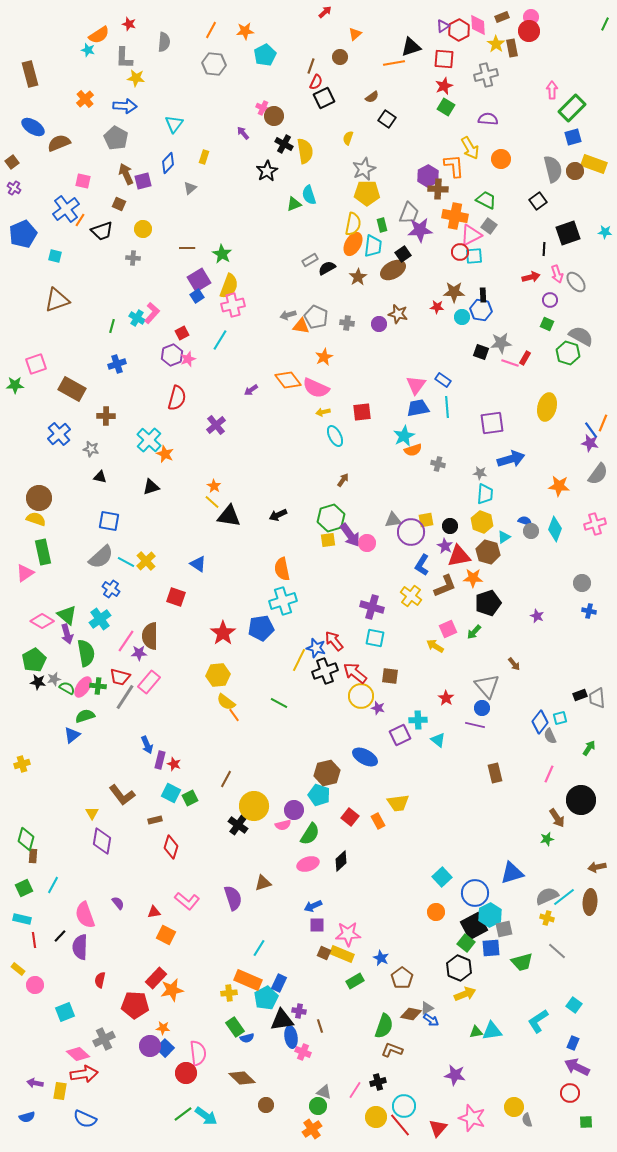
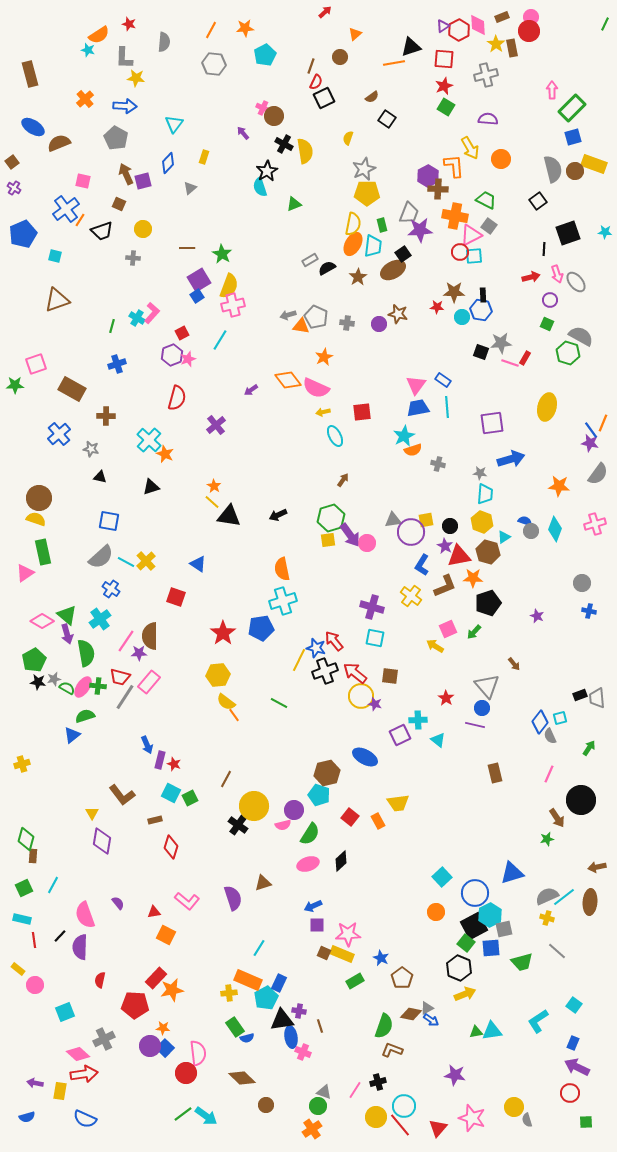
orange star at (245, 31): moved 3 px up
cyan semicircle at (309, 195): moved 49 px left, 8 px up
purple star at (378, 708): moved 3 px left, 4 px up
